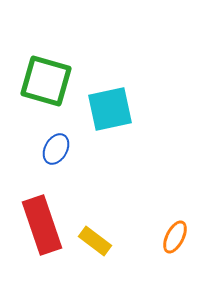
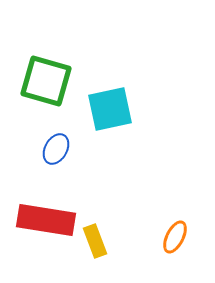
red rectangle: moved 4 px right, 5 px up; rotated 62 degrees counterclockwise
yellow rectangle: rotated 32 degrees clockwise
